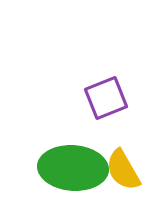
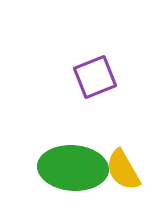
purple square: moved 11 px left, 21 px up
